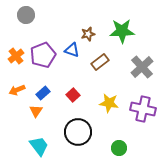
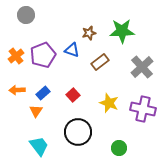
brown star: moved 1 px right, 1 px up
orange arrow: rotated 21 degrees clockwise
yellow star: rotated 12 degrees clockwise
